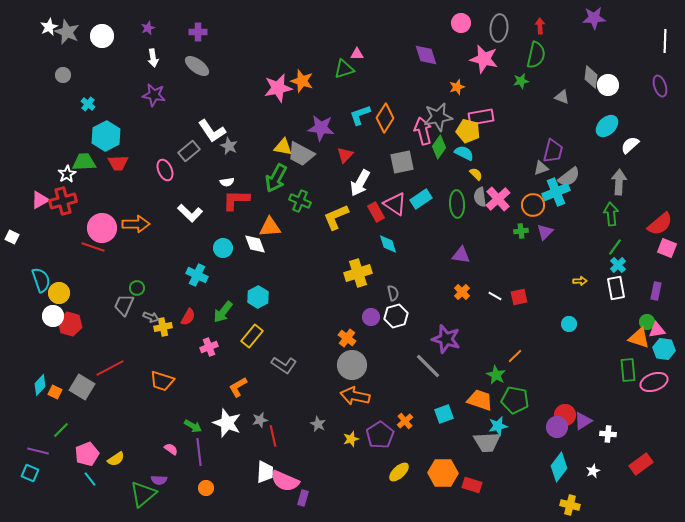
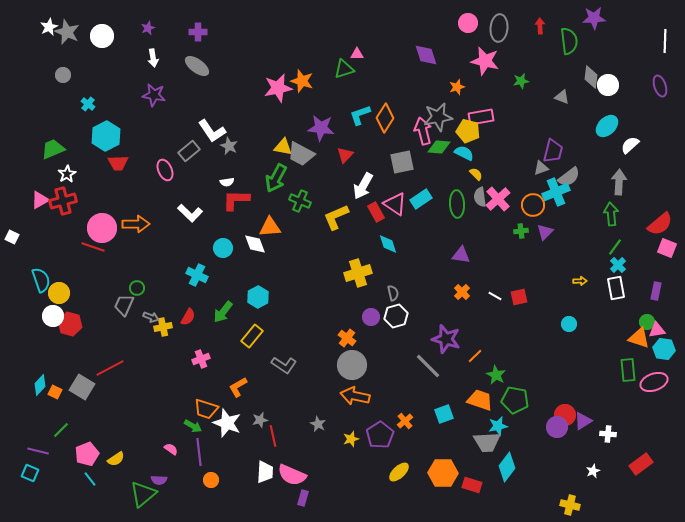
pink circle at (461, 23): moved 7 px right
green semicircle at (536, 55): moved 33 px right, 14 px up; rotated 20 degrees counterclockwise
pink star at (484, 59): moved 1 px right, 2 px down
green diamond at (439, 147): rotated 60 degrees clockwise
green trapezoid at (84, 162): moved 31 px left, 13 px up; rotated 20 degrees counterclockwise
white arrow at (360, 183): moved 3 px right, 3 px down
pink cross at (209, 347): moved 8 px left, 12 px down
orange line at (515, 356): moved 40 px left
orange trapezoid at (162, 381): moved 44 px right, 28 px down
cyan diamond at (559, 467): moved 52 px left
pink semicircle at (285, 481): moved 7 px right, 6 px up
orange circle at (206, 488): moved 5 px right, 8 px up
